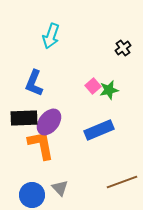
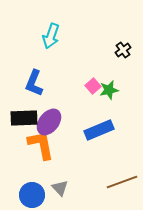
black cross: moved 2 px down
